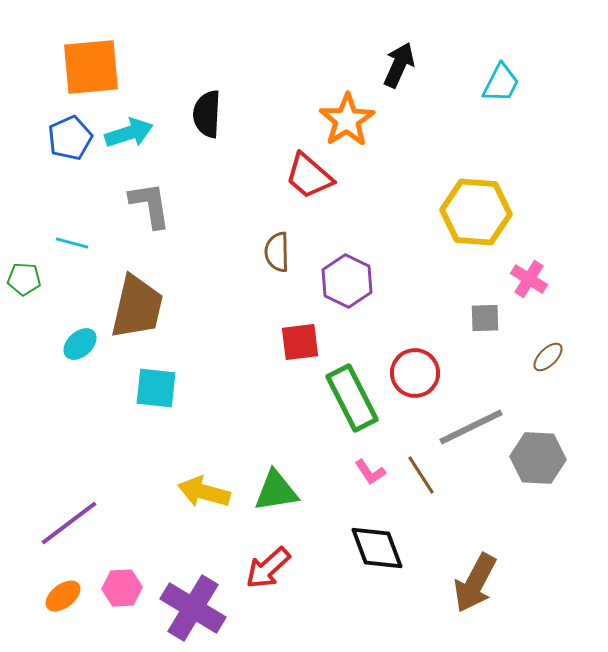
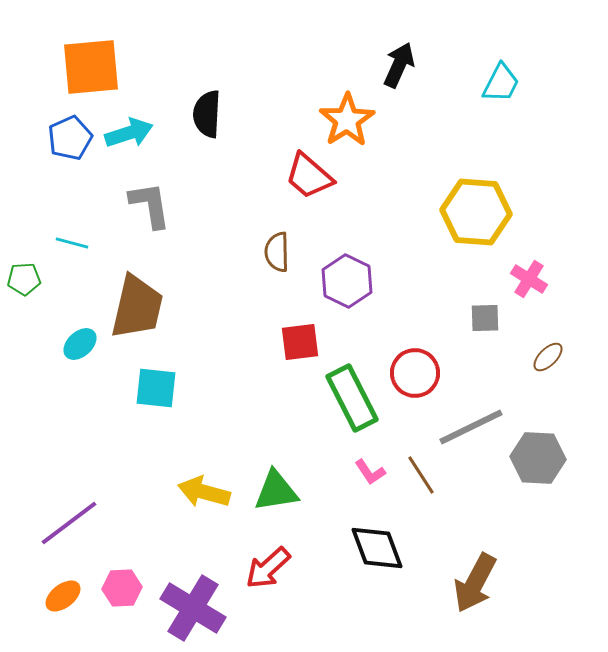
green pentagon: rotated 8 degrees counterclockwise
